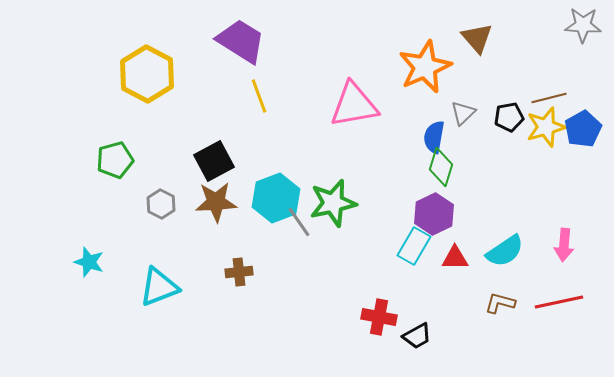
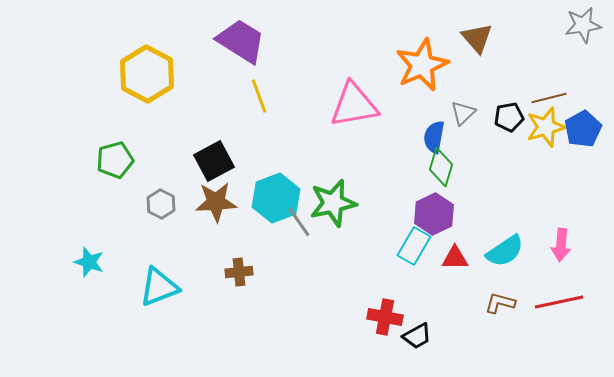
gray star: rotated 12 degrees counterclockwise
orange star: moved 3 px left, 2 px up
pink arrow: moved 3 px left
red cross: moved 6 px right
